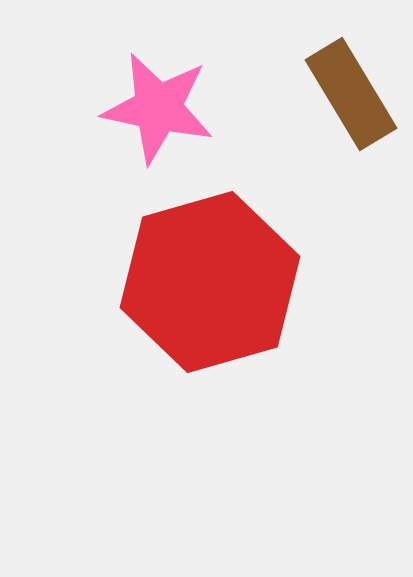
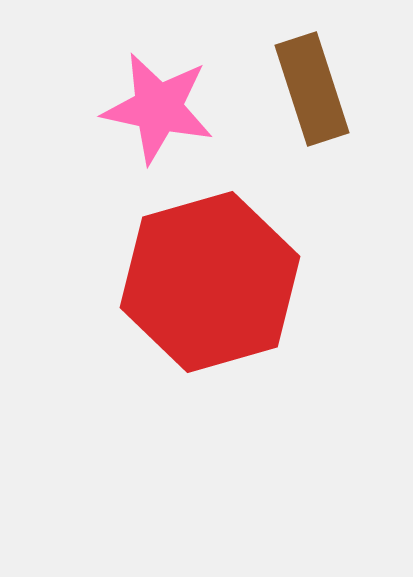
brown rectangle: moved 39 px left, 5 px up; rotated 13 degrees clockwise
